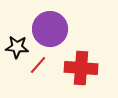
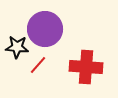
purple circle: moved 5 px left
red cross: moved 5 px right, 1 px up
